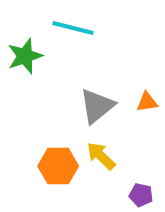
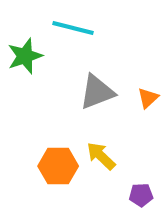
orange triangle: moved 1 px right, 4 px up; rotated 35 degrees counterclockwise
gray triangle: moved 14 px up; rotated 18 degrees clockwise
purple pentagon: rotated 15 degrees counterclockwise
